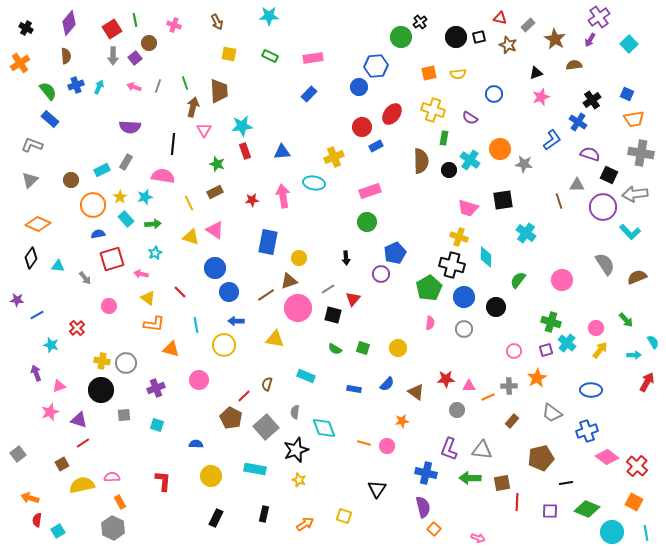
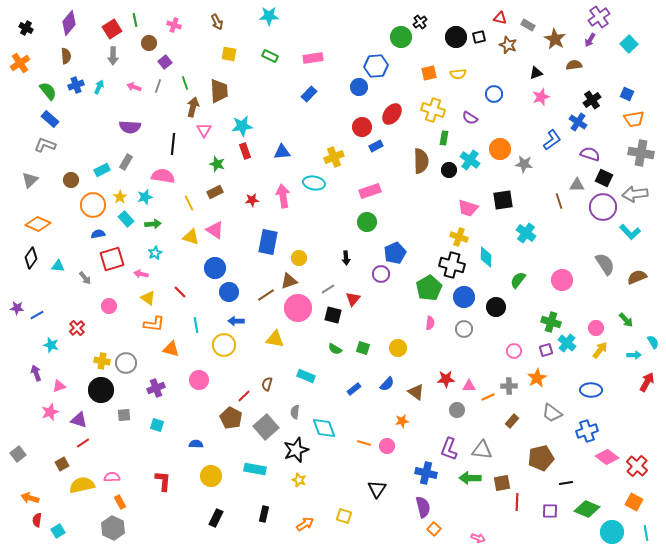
gray rectangle at (528, 25): rotated 72 degrees clockwise
purple square at (135, 58): moved 30 px right, 4 px down
gray L-shape at (32, 145): moved 13 px right
black square at (609, 175): moved 5 px left, 3 px down
purple star at (17, 300): moved 8 px down
blue rectangle at (354, 389): rotated 48 degrees counterclockwise
